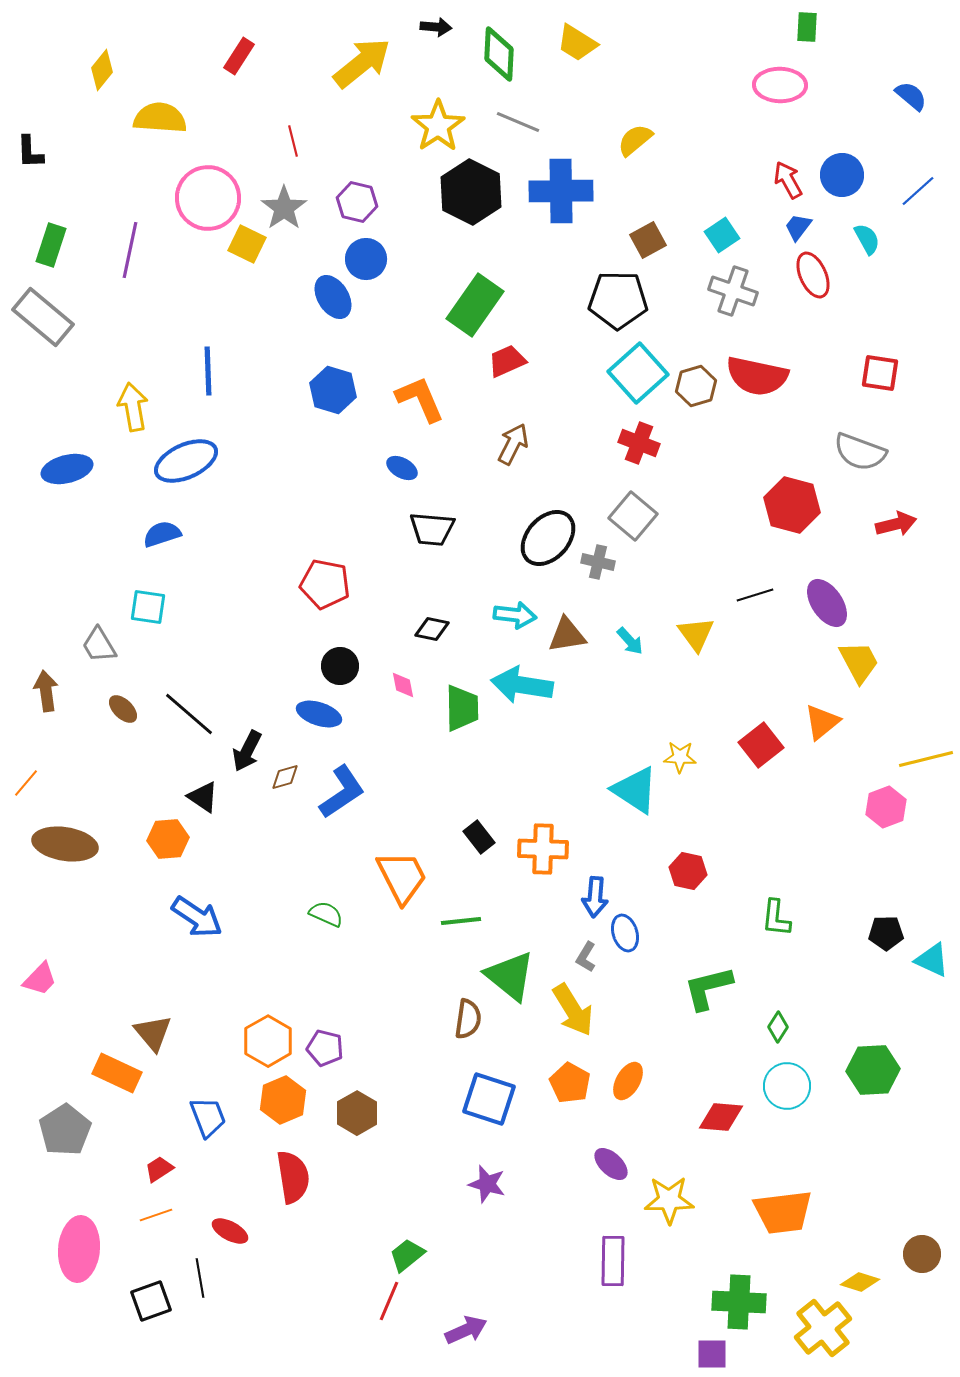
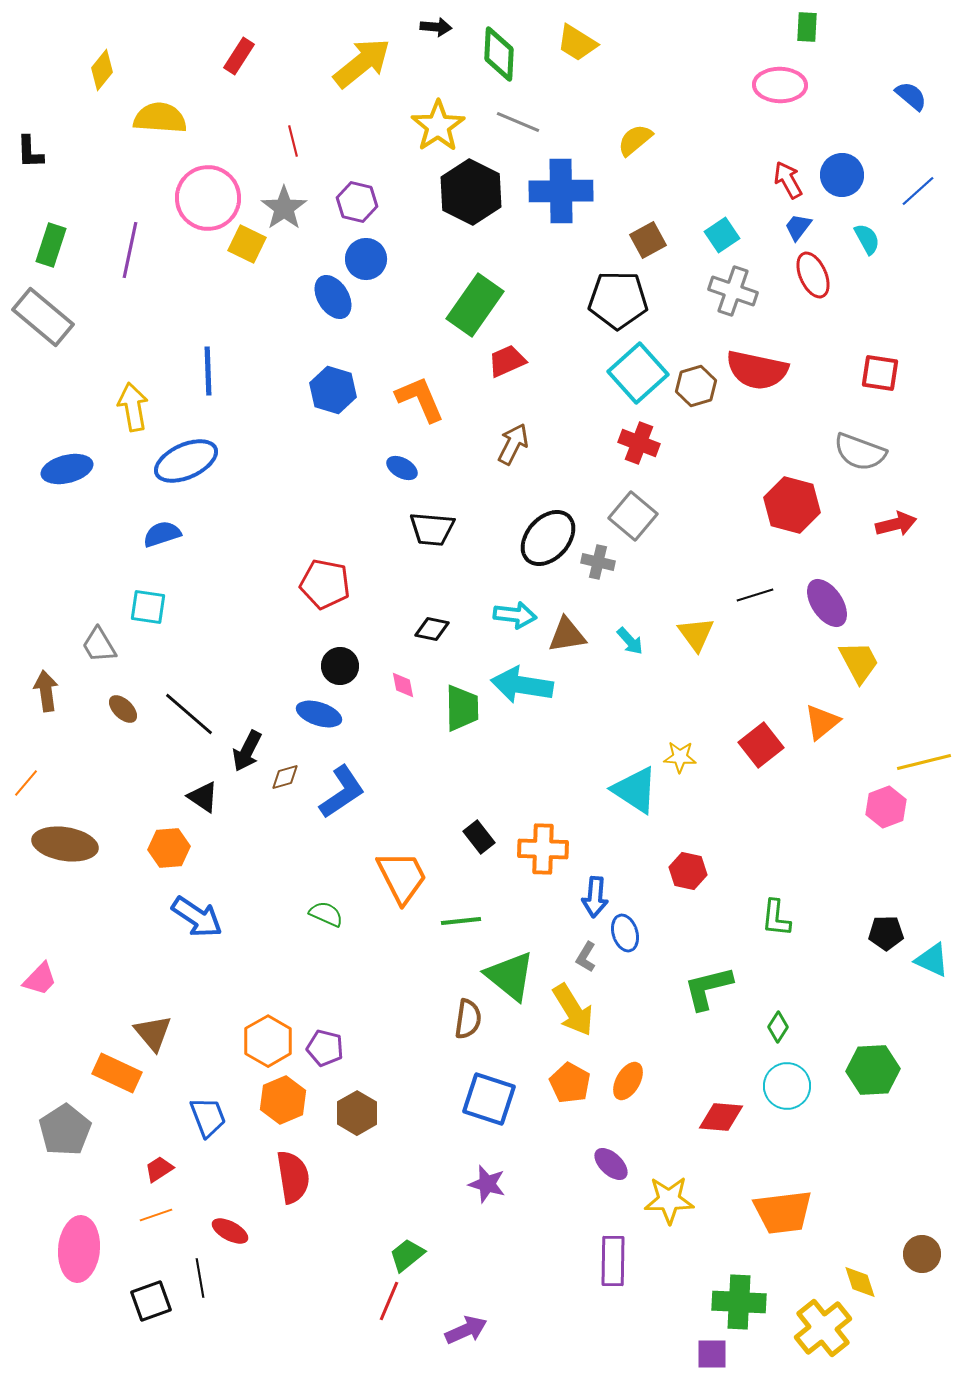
red semicircle at (757, 376): moved 6 px up
yellow line at (926, 759): moved 2 px left, 3 px down
orange hexagon at (168, 839): moved 1 px right, 9 px down
yellow diamond at (860, 1282): rotated 54 degrees clockwise
